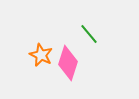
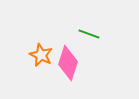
green line: rotated 30 degrees counterclockwise
